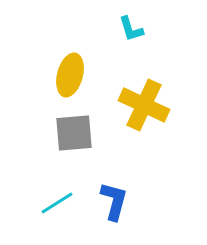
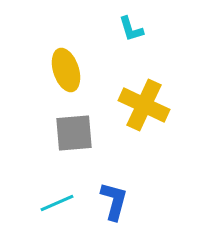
yellow ellipse: moved 4 px left, 5 px up; rotated 33 degrees counterclockwise
cyan line: rotated 8 degrees clockwise
